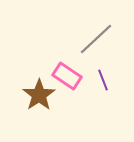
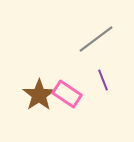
gray line: rotated 6 degrees clockwise
pink rectangle: moved 18 px down
